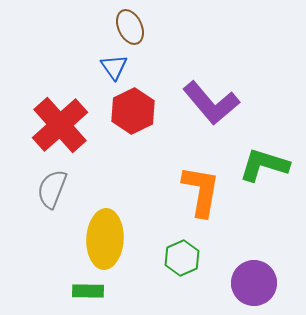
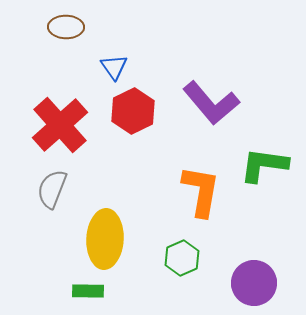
brown ellipse: moved 64 px left; rotated 64 degrees counterclockwise
green L-shape: rotated 9 degrees counterclockwise
